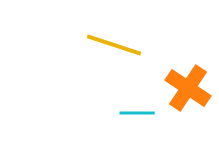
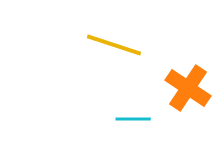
cyan line: moved 4 px left, 6 px down
